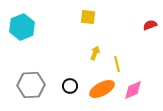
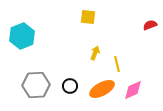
cyan hexagon: moved 9 px down
gray hexagon: moved 5 px right
